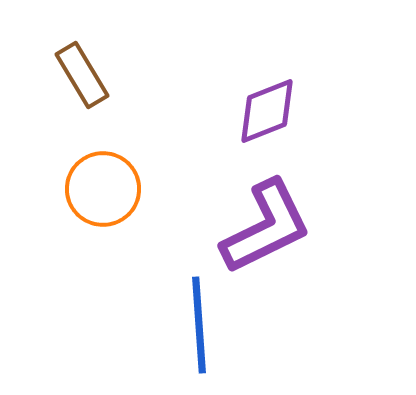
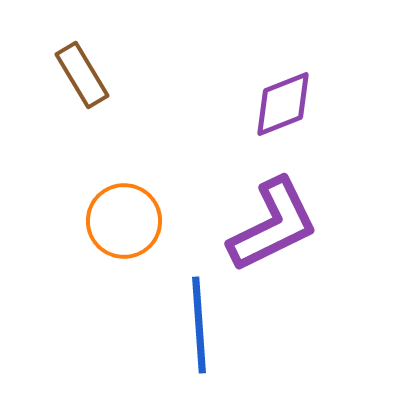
purple diamond: moved 16 px right, 7 px up
orange circle: moved 21 px right, 32 px down
purple L-shape: moved 7 px right, 2 px up
